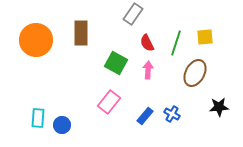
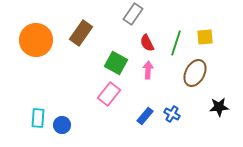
brown rectangle: rotated 35 degrees clockwise
pink rectangle: moved 8 px up
